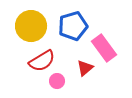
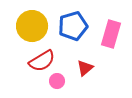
yellow circle: moved 1 px right
pink rectangle: moved 7 px right, 14 px up; rotated 52 degrees clockwise
